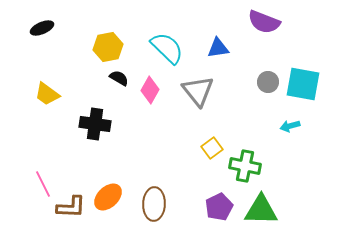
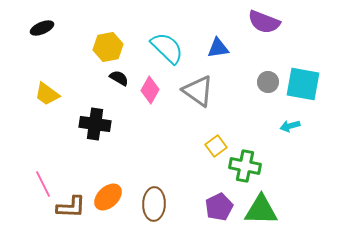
gray triangle: rotated 16 degrees counterclockwise
yellow square: moved 4 px right, 2 px up
